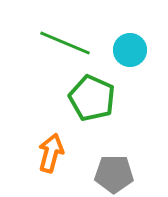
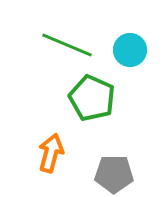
green line: moved 2 px right, 2 px down
